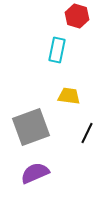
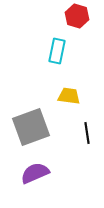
cyan rectangle: moved 1 px down
black line: rotated 35 degrees counterclockwise
